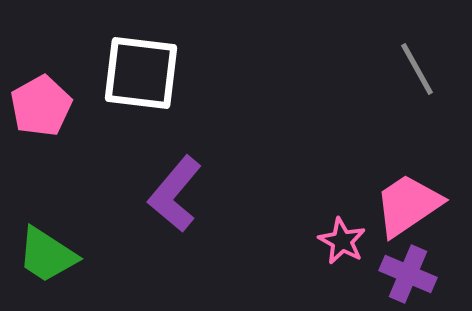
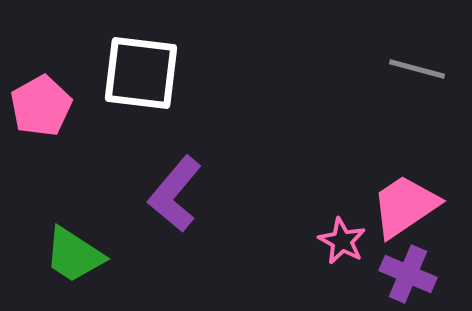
gray line: rotated 46 degrees counterclockwise
pink trapezoid: moved 3 px left, 1 px down
green trapezoid: moved 27 px right
